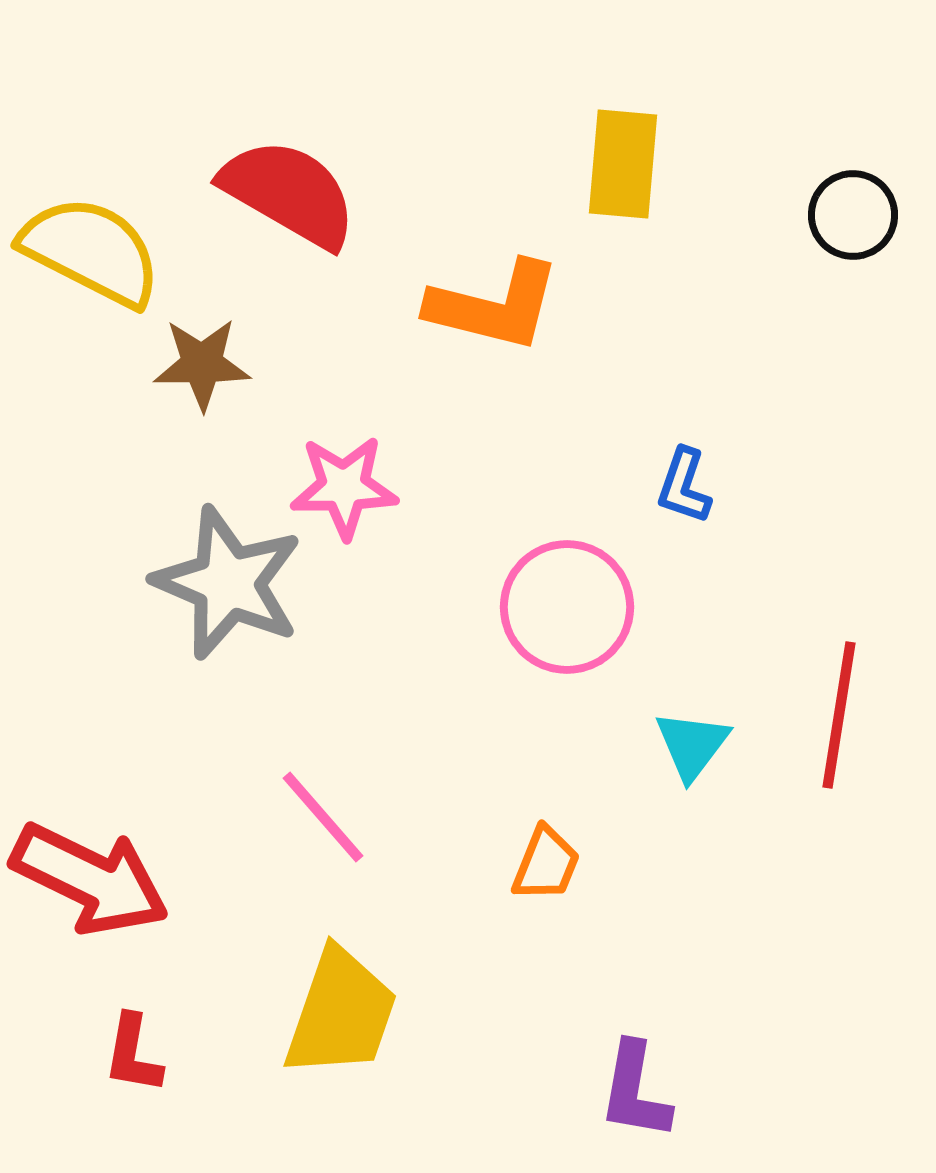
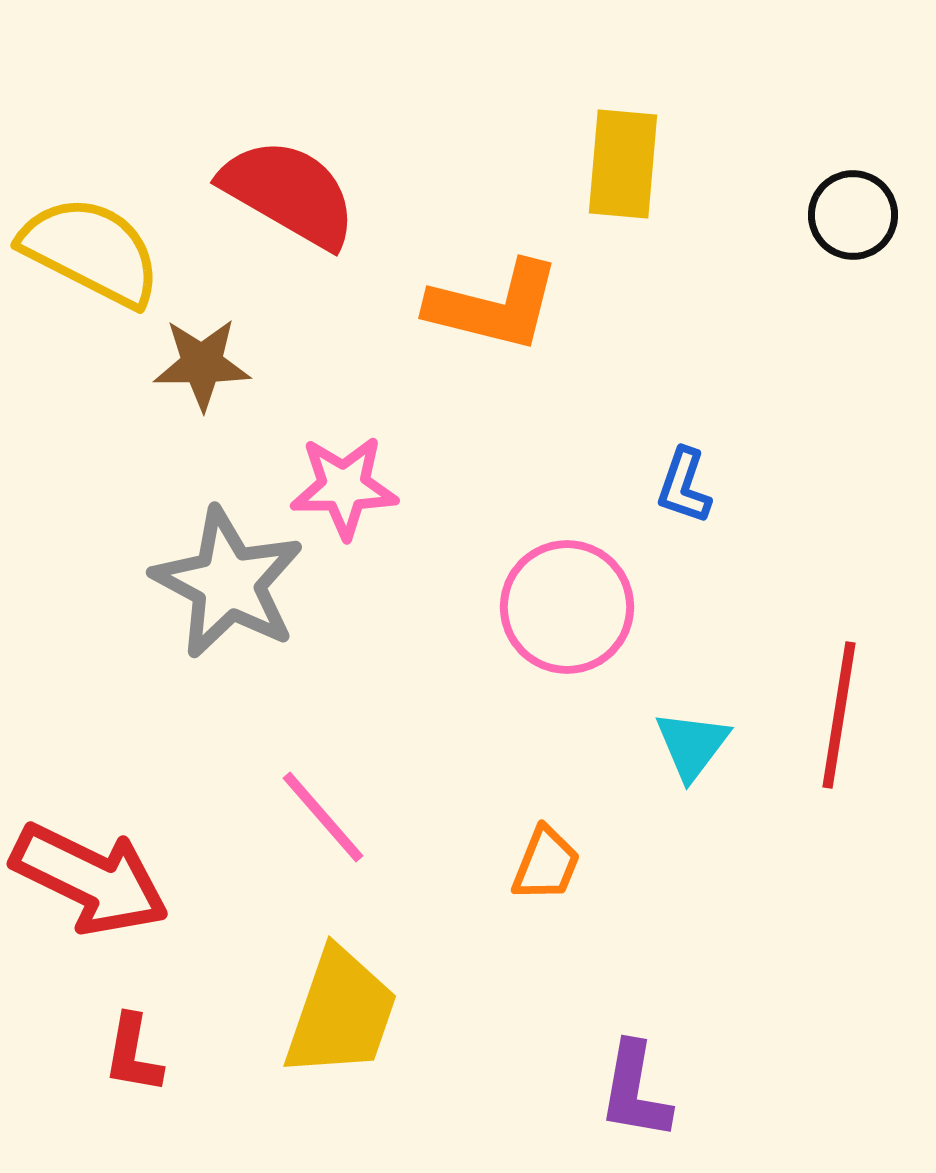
gray star: rotated 5 degrees clockwise
